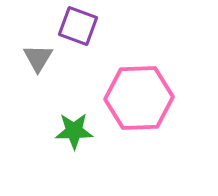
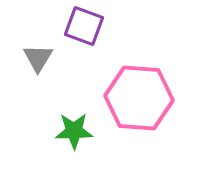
purple square: moved 6 px right
pink hexagon: rotated 6 degrees clockwise
